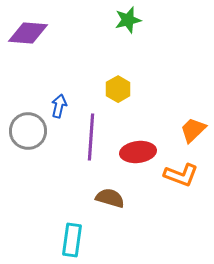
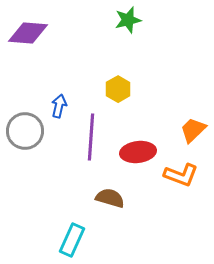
gray circle: moved 3 px left
cyan rectangle: rotated 16 degrees clockwise
